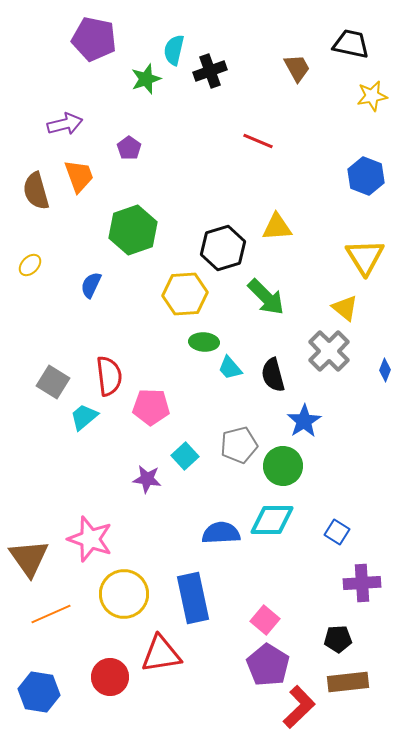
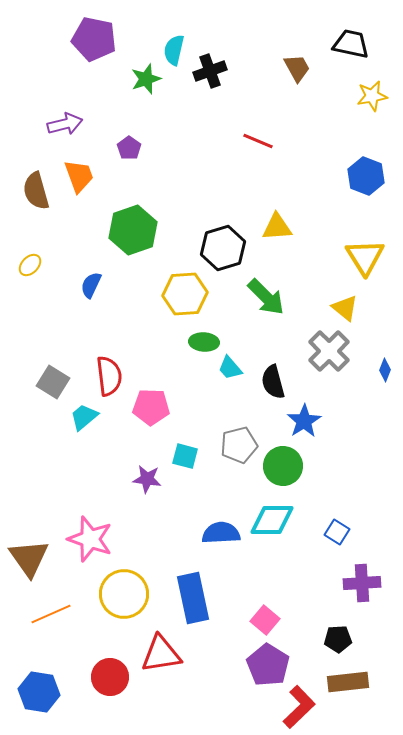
black semicircle at (273, 375): moved 7 px down
cyan square at (185, 456): rotated 32 degrees counterclockwise
